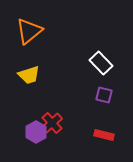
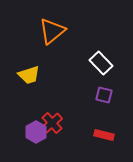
orange triangle: moved 23 px right
